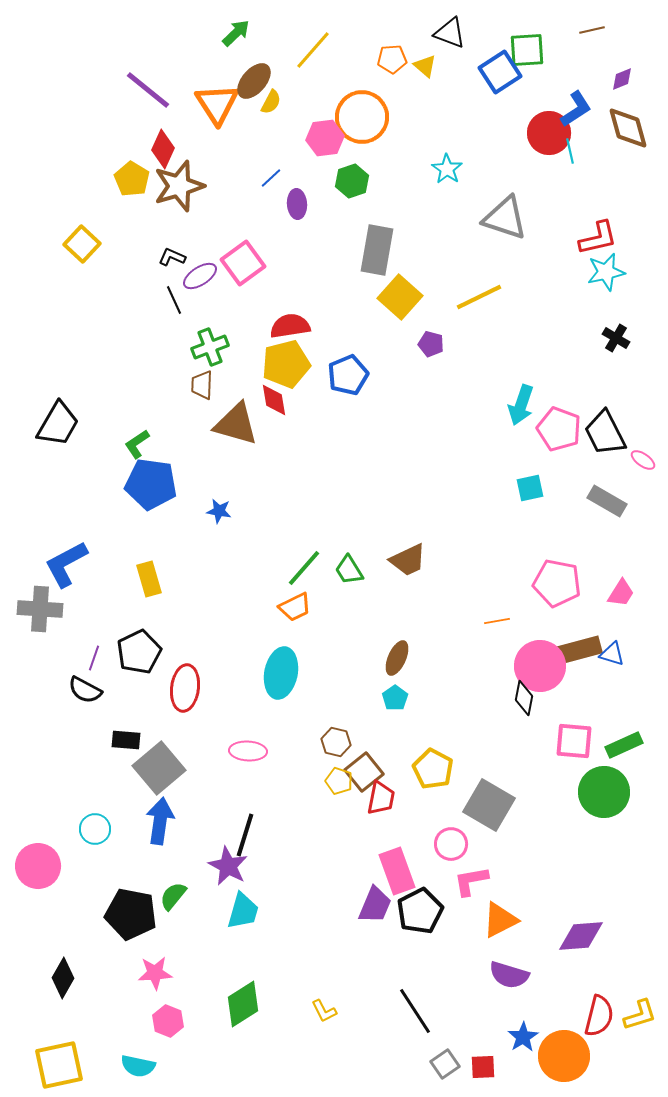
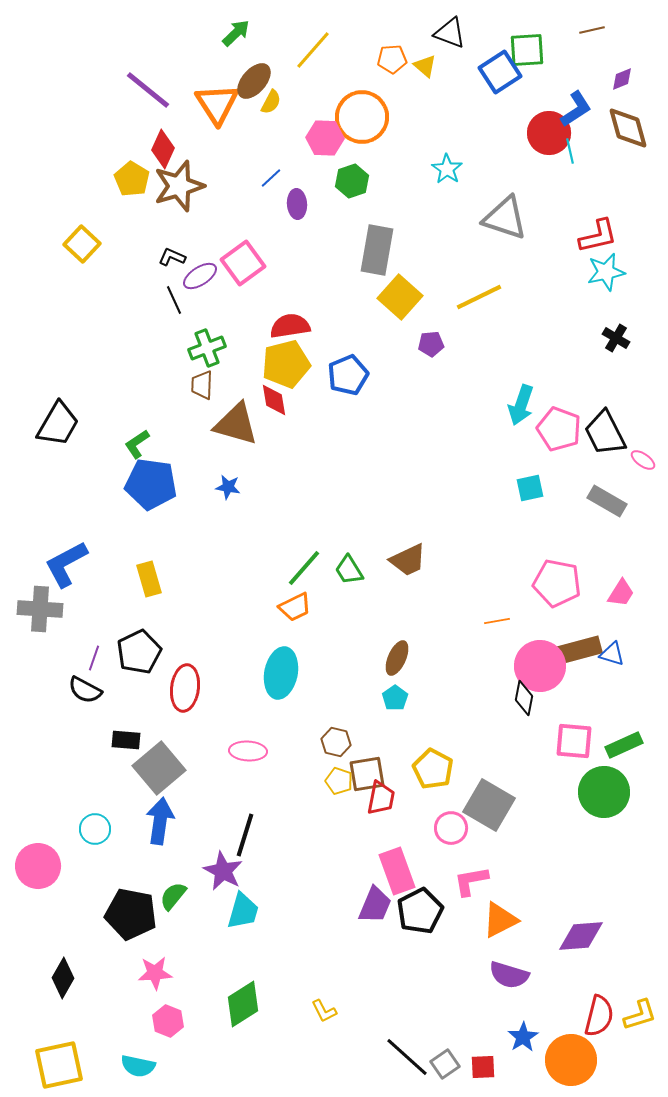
pink hexagon at (325, 138): rotated 9 degrees clockwise
red L-shape at (598, 238): moved 2 px up
purple pentagon at (431, 344): rotated 20 degrees counterclockwise
green cross at (210, 347): moved 3 px left, 1 px down
blue star at (219, 511): moved 9 px right, 24 px up
brown square at (364, 772): moved 3 px right, 2 px down; rotated 30 degrees clockwise
pink circle at (451, 844): moved 16 px up
purple star at (228, 866): moved 5 px left, 5 px down
black line at (415, 1011): moved 8 px left, 46 px down; rotated 15 degrees counterclockwise
orange circle at (564, 1056): moved 7 px right, 4 px down
